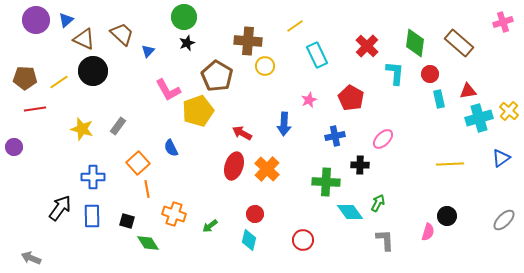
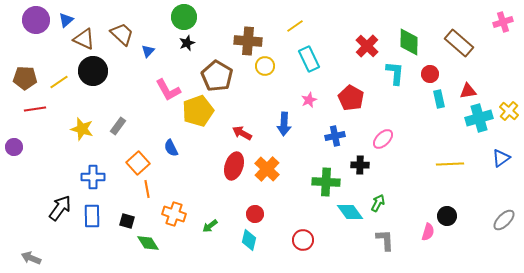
green diamond at (415, 43): moved 6 px left, 1 px up; rotated 8 degrees counterclockwise
cyan rectangle at (317, 55): moved 8 px left, 4 px down
